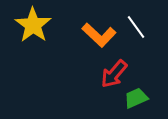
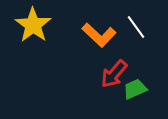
green trapezoid: moved 1 px left, 9 px up
